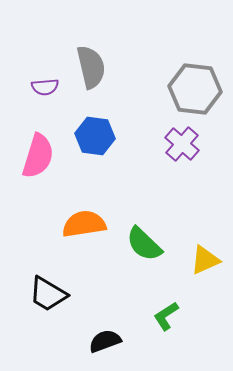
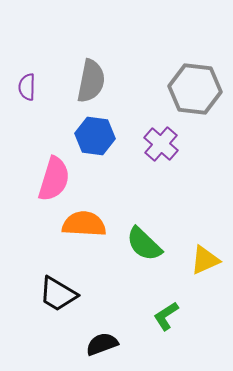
gray semicircle: moved 14 px down; rotated 24 degrees clockwise
purple semicircle: moved 18 px left; rotated 96 degrees clockwise
purple cross: moved 21 px left
pink semicircle: moved 16 px right, 23 px down
orange semicircle: rotated 12 degrees clockwise
black trapezoid: moved 10 px right
black semicircle: moved 3 px left, 3 px down
